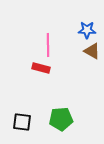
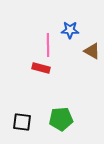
blue star: moved 17 px left
